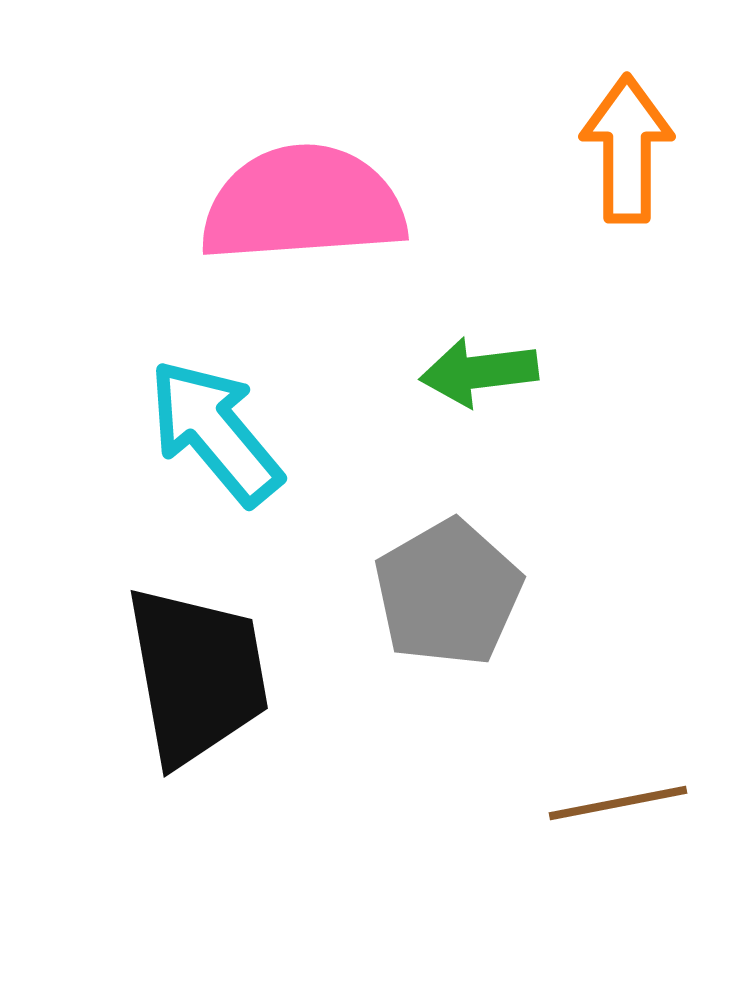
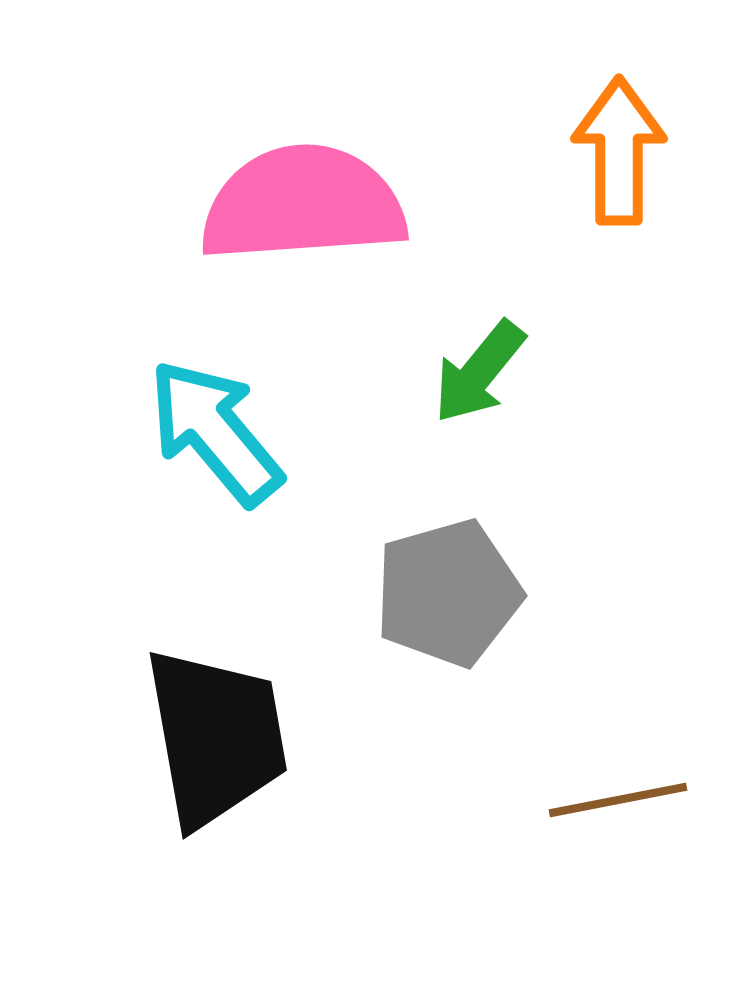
orange arrow: moved 8 px left, 2 px down
green arrow: rotated 44 degrees counterclockwise
gray pentagon: rotated 14 degrees clockwise
black trapezoid: moved 19 px right, 62 px down
brown line: moved 3 px up
